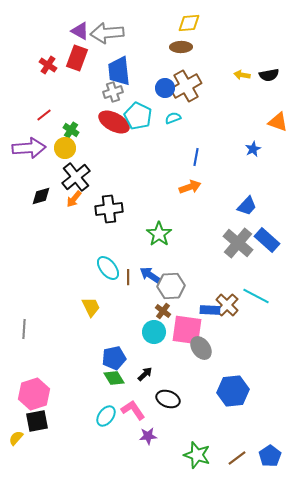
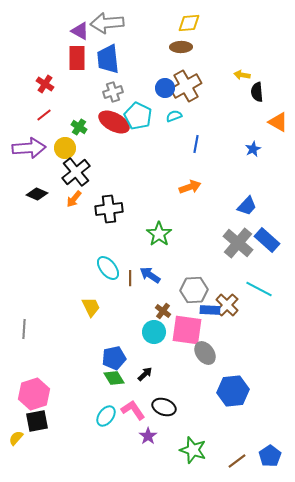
gray arrow at (107, 33): moved 10 px up
red rectangle at (77, 58): rotated 20 degrees counterclockwise
red cross at (48, 65): moved 3 px left, 19 px down
blue trapezoid at (119, 71): moved 11 px left, 12 px up
black semicircle at (269, 75): moved 12 px left, 17 px down; rotated 96 degrees clockwise
cyan semicircle at (173, 118): moved 1 px right, 2 px up
orange triangle at (278, 122): rotated 10 degrees clockwise
green cross at (71, 130): moved 8 px right, 3 px up
blue line at (196, 157): moved 13 px up
black cross at (76, 177): moved 5 px up
black diamond at (41, 196): moved 4 px left, 2 px up; rotated 40 degrees clockwise
brown line at (128, 277): moved 2 px right, 1 px down
gray hexagon at (171, 286): moved 23 px right, 4 px down
cyan line at (256, 296): moved 3 px right, 7 px up
gray ellipse at (201, 348): moved 4 px right, 5 px down
black ellipse at (168, 399): moved 4 px left, 8 px down
purple star at (148, 436): rotated 30 degrees counterclockwise
green star at (197, 455): moved 4 px left, 5 px up
brown line at (237, 458): moved 3 px down
